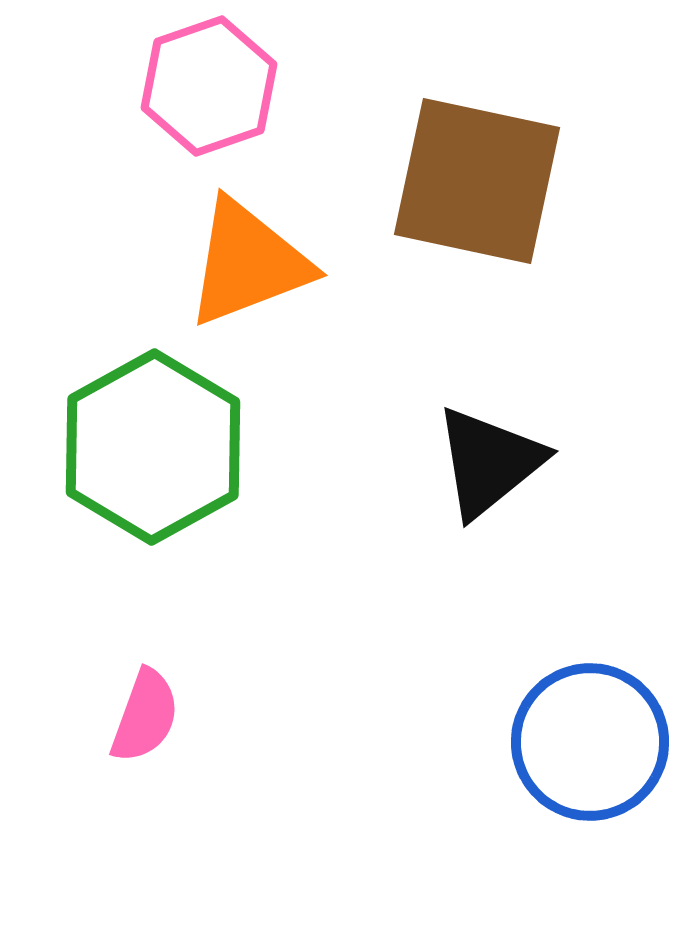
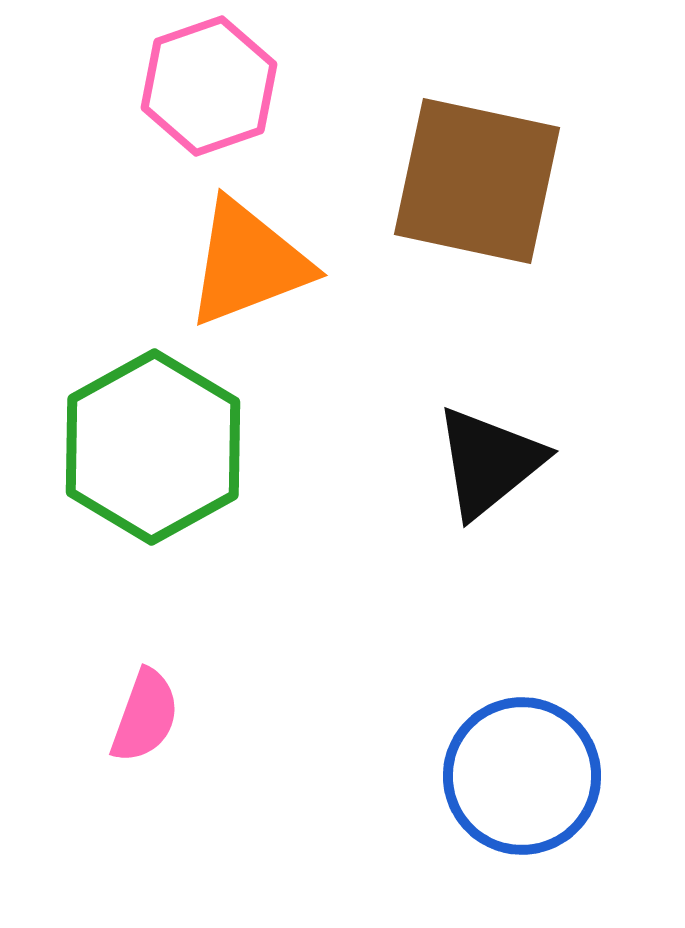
blue circle: moved 68 px left, 34 px down
